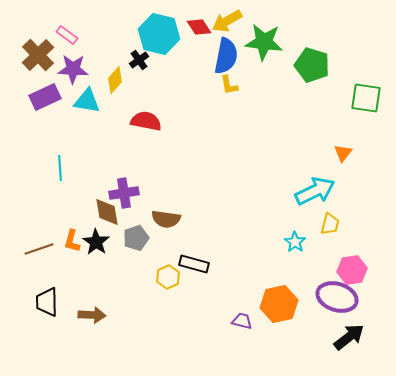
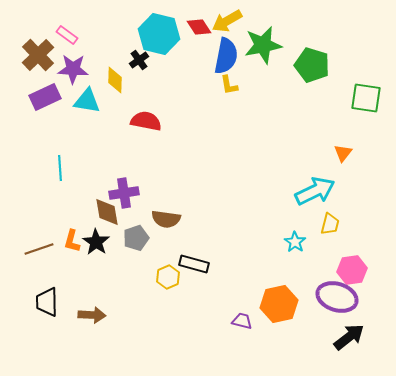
green star: moved 1 px left, 3 px down; rotated 18 degrees counterclockwise
yellow diamond: rotated 40 degrees counterclockwise
